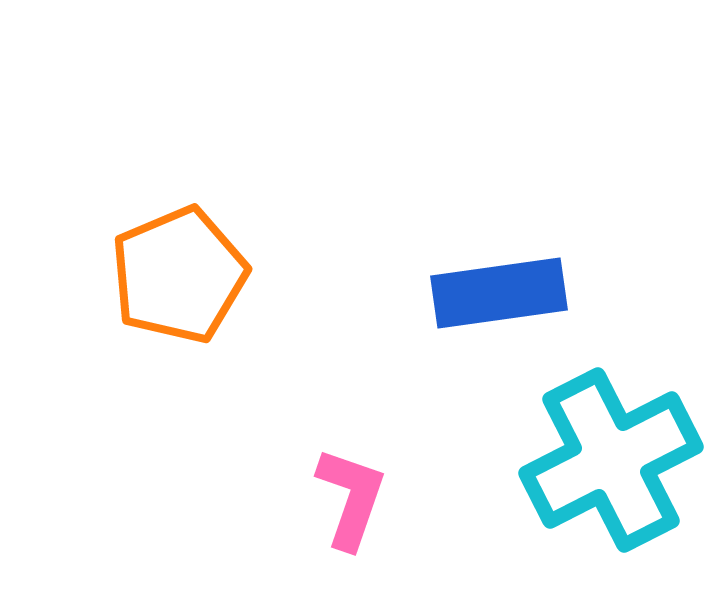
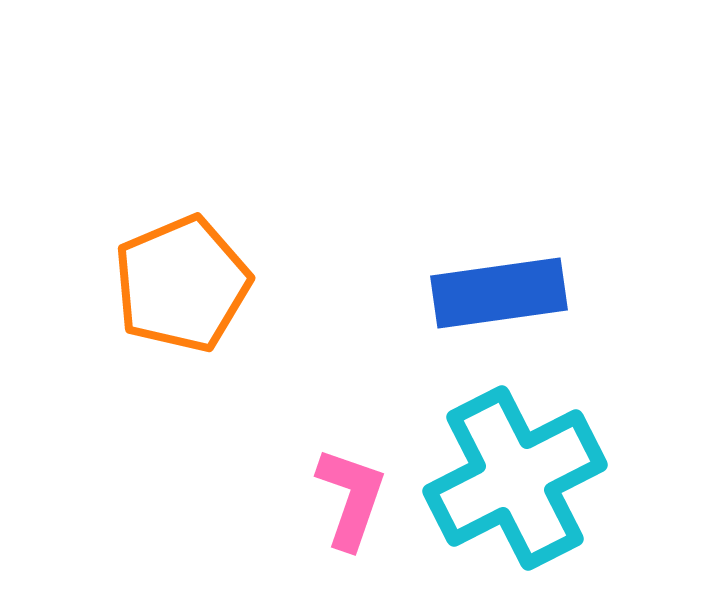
orange pentagon: moved 3 px right, 9 px down
cyan cross: moved 96 px left, 18 px down
